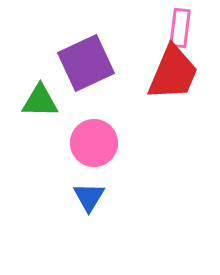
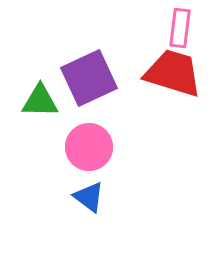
purple square: moved 3 px right, 15 px down
red trapezoid: rotated 96 degrees counterclockwise
pink circle: moved 5 px left, 4 px down
blue triangle: rotated 24 degrees counterclockwise
